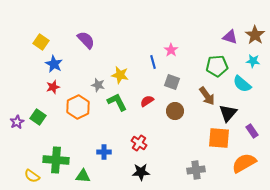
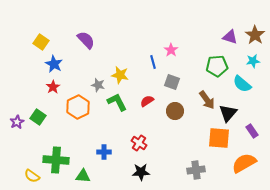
cyan star: rotated 16 degrees counterclockwise
red star: rotated 16 degrees counterclockwise
brown arrow: moved 4 px down
